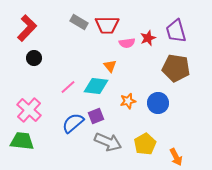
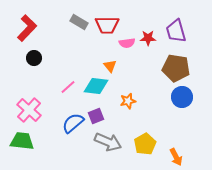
red star: rotated 21 degrees clockwise
blue circle: moved 24 px right, 6 px up
